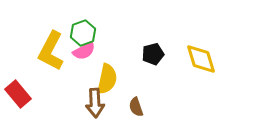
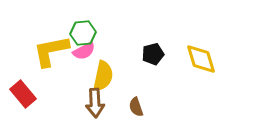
green hexagon: rotated 15 degrees clockwise
yellow L-shape: rotated 51 degrees clockwise
yellow semicircle: moved 4 px left, 3 px up
red rectangle: moved 5 px right
